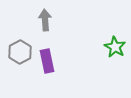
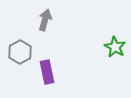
gray arrow: rotated 20 degrees clockwise
purple rectangle: moved 11 px down
